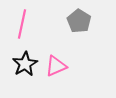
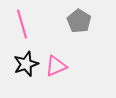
pink line: rotated 28 degrees counterclockwise
black star: moved 1 px right; rotated 10 degrees clockwise
